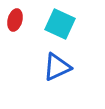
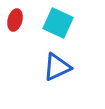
cyan square: moved 2 px left, 1 px up
